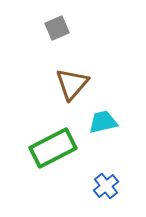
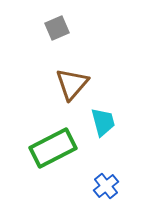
cyan trapezoid: rotated 88 degrees clockwise
